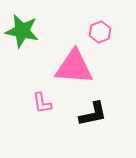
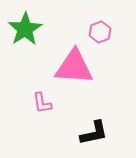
green star: moved 3 px right, 2 px up; rotated 28 degrees clockwise
black L-shape: moved 1 px right, 19 px down
